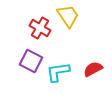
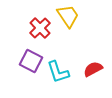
red cross: rotated 15 degrees clockwise
cyan L-shape: rotated 100 degrees counterclockwise
